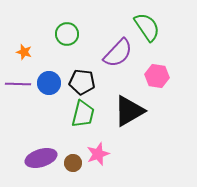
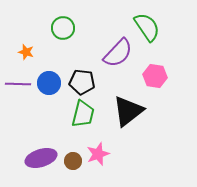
green circle: moved 4 px left, 6 px up
orange star: moved 2 px right
pink hexagon: moved 2 px left
black triangle: moved 1 px left; rotated 8 degrees counterclockwise
brown circle: moved 2 px up
